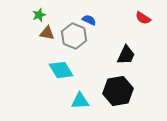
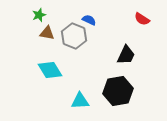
red semicircle: moved 1 px left, 1 px down
cyan diamond: moved 11 px left
